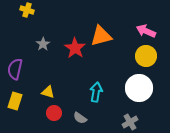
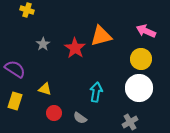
yellow circle: moved 5 px left, 3 px down
purple semicircle: rotated 110 degrees clockwise
yellow triangle: moved 3 px left, 3 px up
